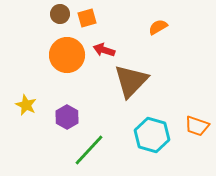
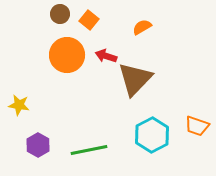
orange square: moved 2 px right, 2 px down; rotated 36 degrees counterclockwise
orange semicircle: moved 16 px left
red arrow: moved 2 px right, 6 px down
brown triangle: moved 4 px right, 2 px up
yellow star: moved 7 px left; rotated 15 degrees counterclockwise
purple hexagon: moved 29 px left, 28 px down
cyan hexagon: rotated 16 degrees clockwise
green line: rotated 36 degrees clockwise
